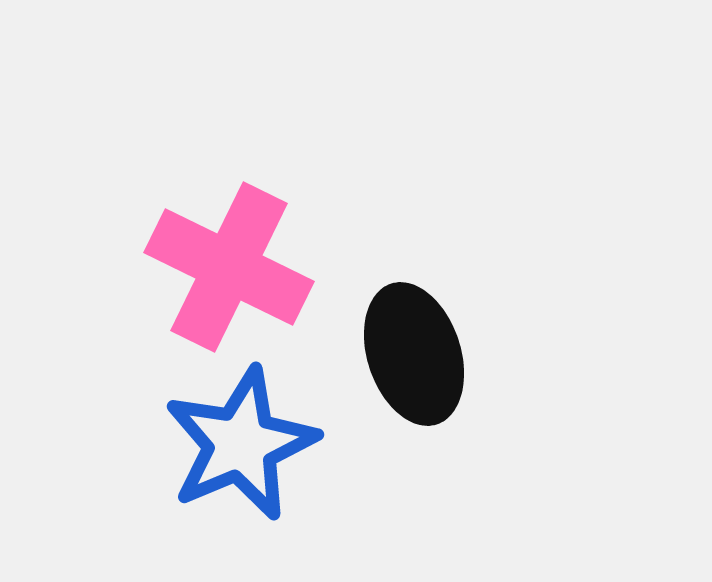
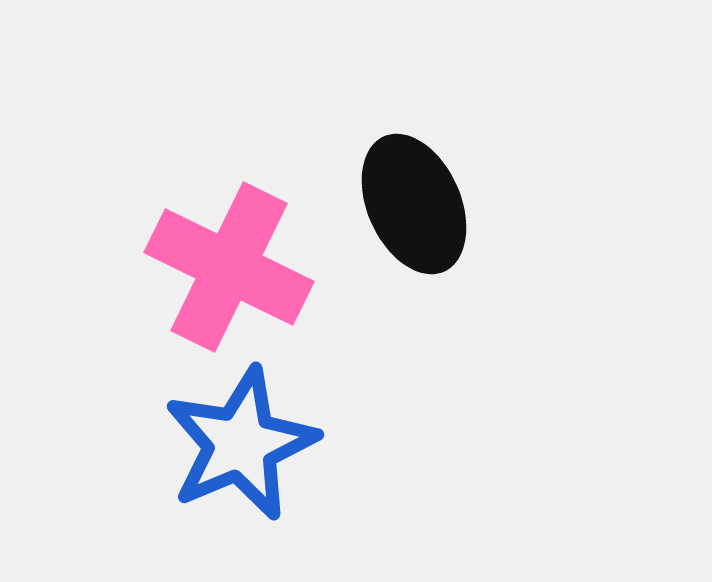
black ellipse: moved 150 px up; rotated 6 degrees counterclockwise
